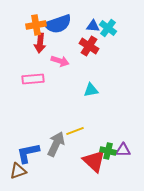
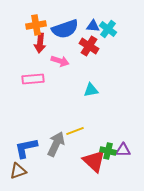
blue semicircle: moved 7 px right, 5 px down
cyan cross: moved 1 px down
blue L-shape: moved 2 px left, 5 px up
